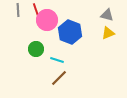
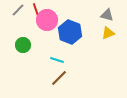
gray line: rotated 48 degrees clockwise
green circle: moved 13 px left, 4 px up
